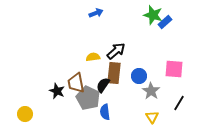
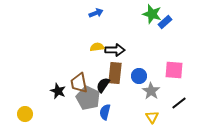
green star: moved 1 px left, 1 px up
black arrow: moved 1 px left, 1 px up; rotated 42 degrees clockwise
yellow semicircle: moved 4 px right, 10 px up
pink square: moved 1 px down
brown rectangle: moved 1 px right
brown trapezoid: moved 3 px right
black star: moved 1 px right
black line: rotated 21 degrees clockwise
blue semicircle: rotated 21 degrees clockwise
